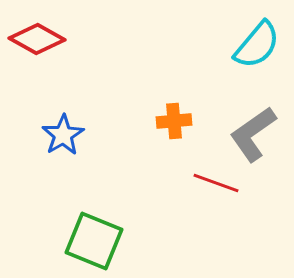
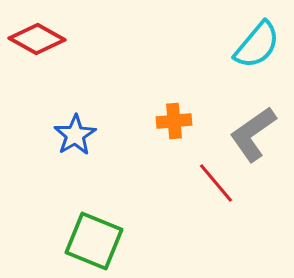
blue star: moved 12 px right
red line: rotated 30 degrees clockwise
